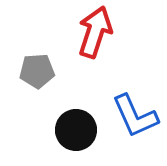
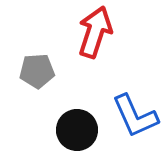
black circle: moved 1 px right
